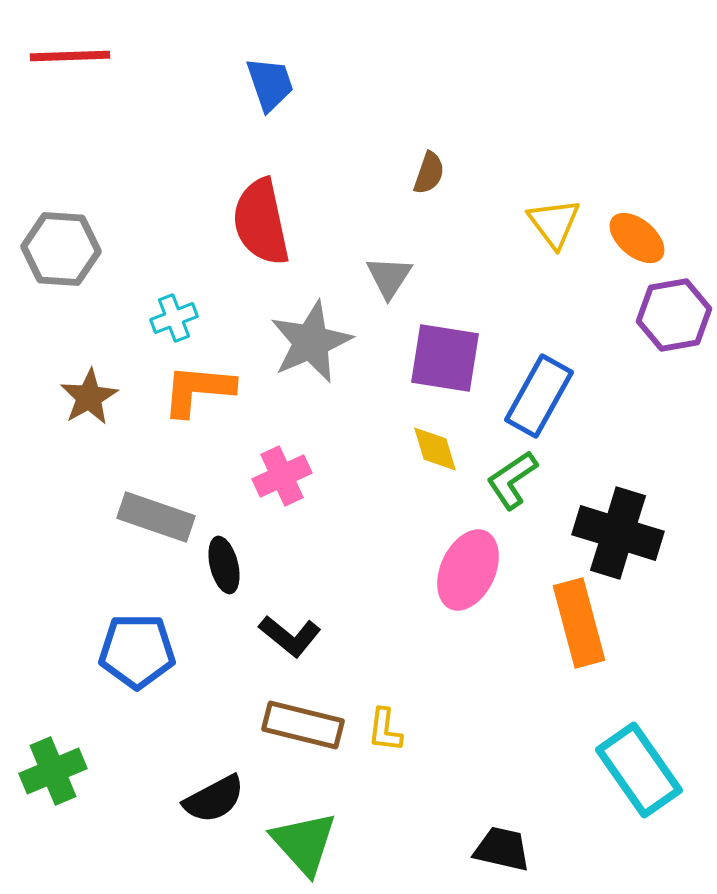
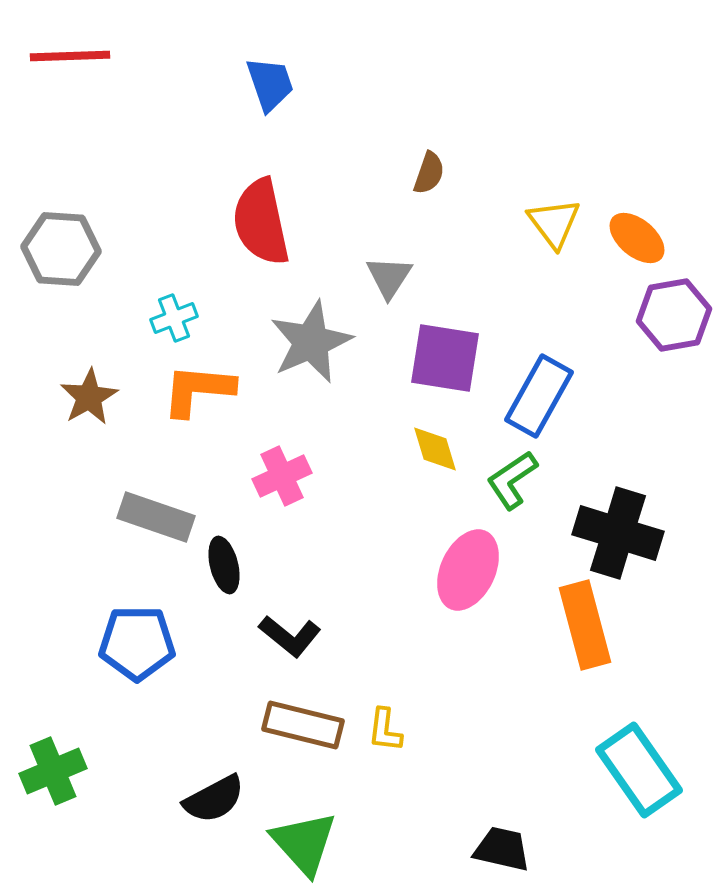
orange rectangle: moved 6 px right, 2 px down
blue pentagon: moved 8 px up
